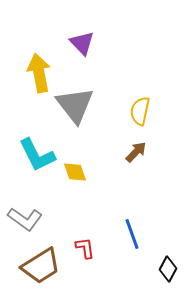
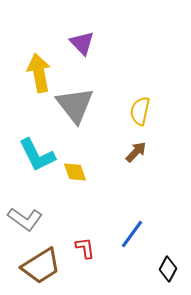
blue line: rotated 56 degrees clockwise
